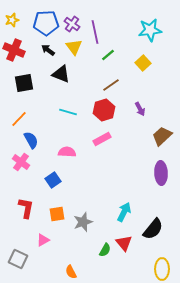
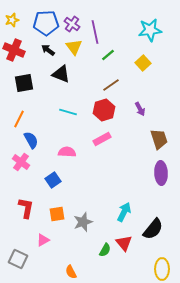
orange line: rotated 18 degrees counterclockwise
brown trapezoid: moved 3 px left, 3 px down; rotated 115 degrees clockwise
